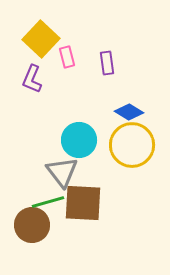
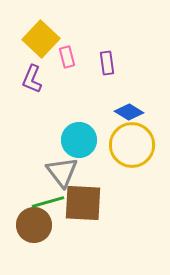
brown circle: moved 2 px right
